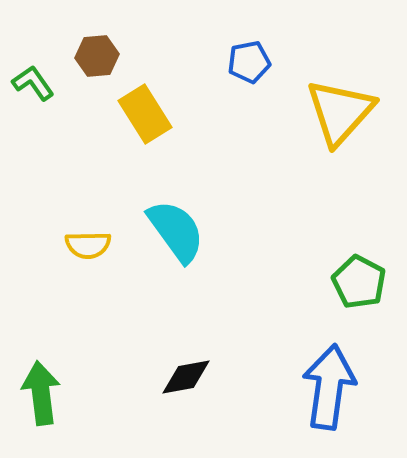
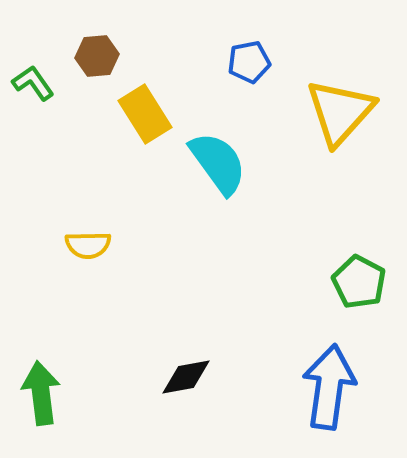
cyan semicircle: moved 42 px right, 68 px up
